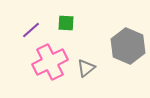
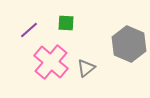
purple line: moved 2 px left
gray hexagon: moved 1 px right, 2 px up
pink cross: moved 1 px right; rotated 24 degrees counterclockwise
